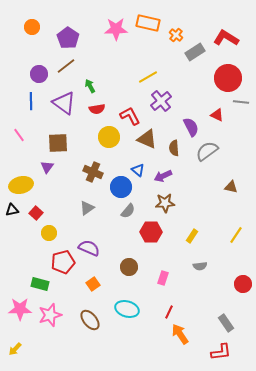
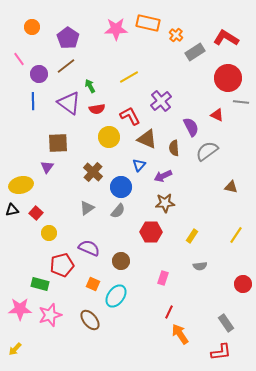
yellow line at (148, 77): moved 19 px left
blue line at (31, 101): moved 2 px right
purple triangle at (64, 103): moved 5 px right
pink line at (19, 135): moved 76 px up
blue triangle at (138, 170): moved 1 px right, 5 px up; rotated 32 degrees clockwise
brown cross at (93, 172): rotated 18 degrees clockwise
gray semicircle at (128, 211): moved 10 px left
red pentagon at (63, 262): moved 1 px left, 3 px down
brown circle at (129, 267): moved 8 px left, 6 px up
orange square at (93, 284): rotated 32 degrees counterclockwise
cyan ellipse at (127, 309): moved 11 px left, 13 px up; rotated 70 degrees counterclockwise
